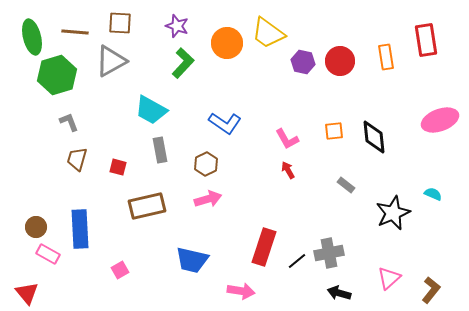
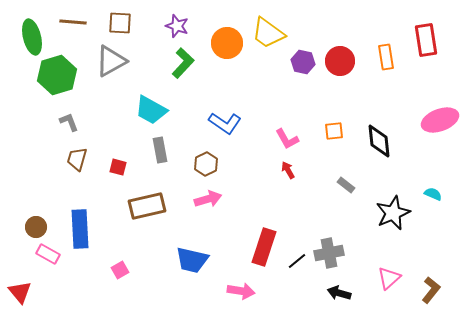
brown line at (75, 32): moved 2 px left, 10 px up
black diamond at (374, 137): moved 5 px right, 4 px down
red triangle at (27, 293): moved 7 px left, 1 px up
